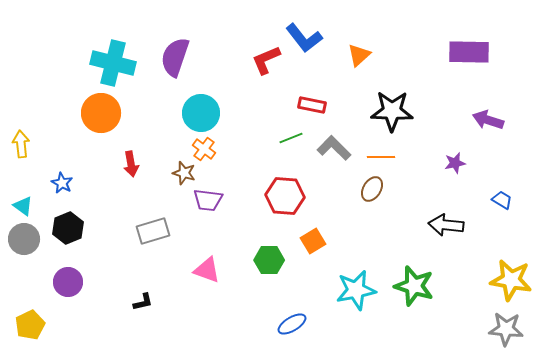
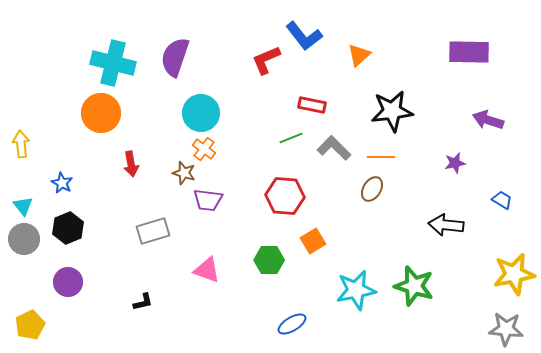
blue L-shape: moved 2 px up
black star: rotated 9 degrees counterclockwise
cyan triangle: rotated 15 degrees clockwise
yellow star: moved 3 px right, 6 px up; rotated 21 degrees counterclockwise
